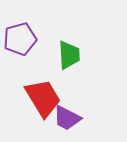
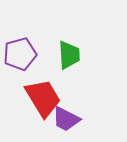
purple pentagon: moved 15 px down
purple trapezoid: moved 1 px left, 1 px down
